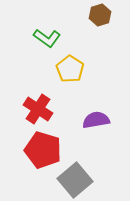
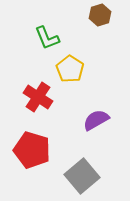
green L-shape: rotated 32 degrees clockwise
red cross: moved 12 px up
purple semicircle: rotated 20 degrees counterclockwise
red pentagon: moved 11 px left
gray square: moved 7 px right, 4 px up
